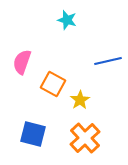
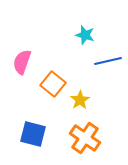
cyan star: moved 18 px right, 15 px down
orange square: rotated 10 degrees clockwise
orange cross: rotated 12 degrees counterclockwise
